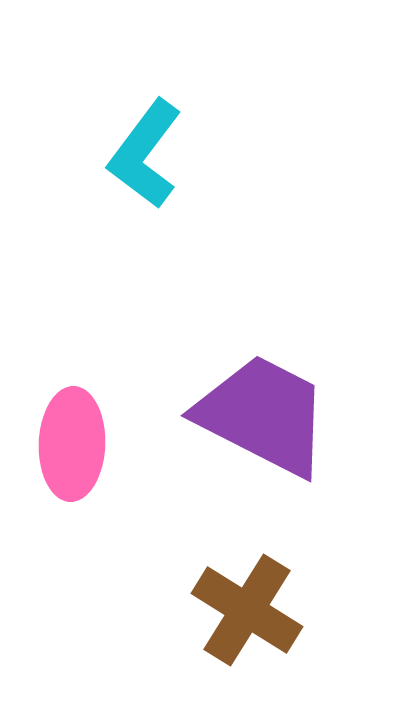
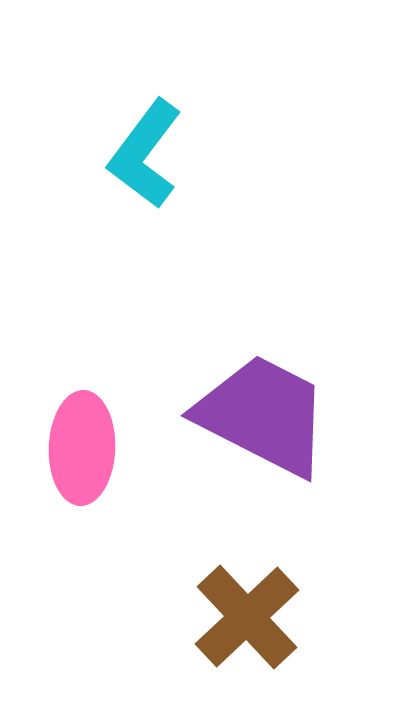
pink ellipse: moved 10 px right, 4 px down
brown cross: moved 7 px down; rotated 15 degrees clockwise
